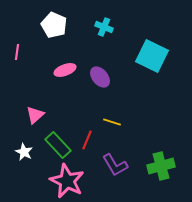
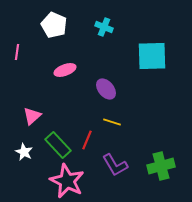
cyan square: rotated 28 degrees counterclockwise
purple ellipse: moved 6 px right, 12 px down
pink triangle: moved 3 px left, 1 px down
